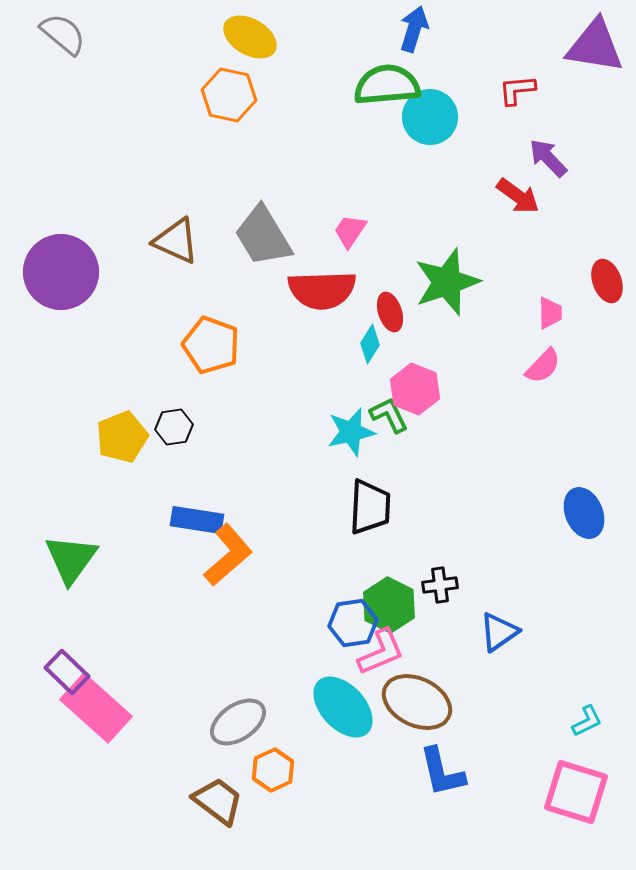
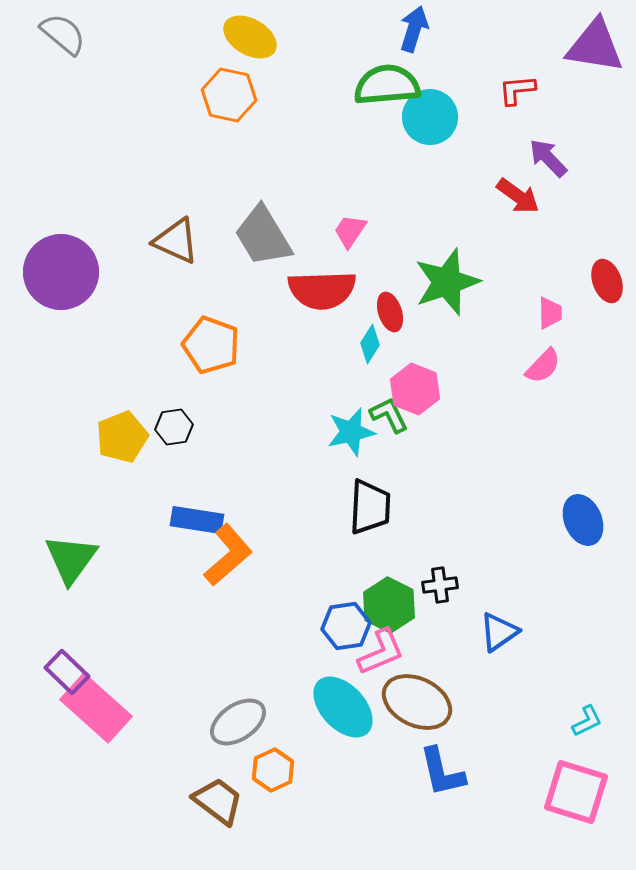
blue ellipse at (584, 513): moved 1 px left, 7 px down
blue hexagon at (353, 623): moved 7 px left, 3 px down
